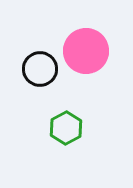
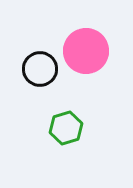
green hexagon: rotated 12 degrees clockwise
